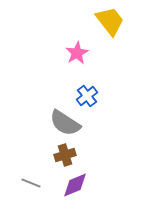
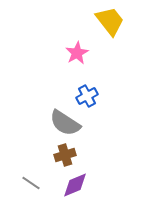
blue cross: rotated 10 degrees clockwise
gray line: rotated 12 degrees clockwise
